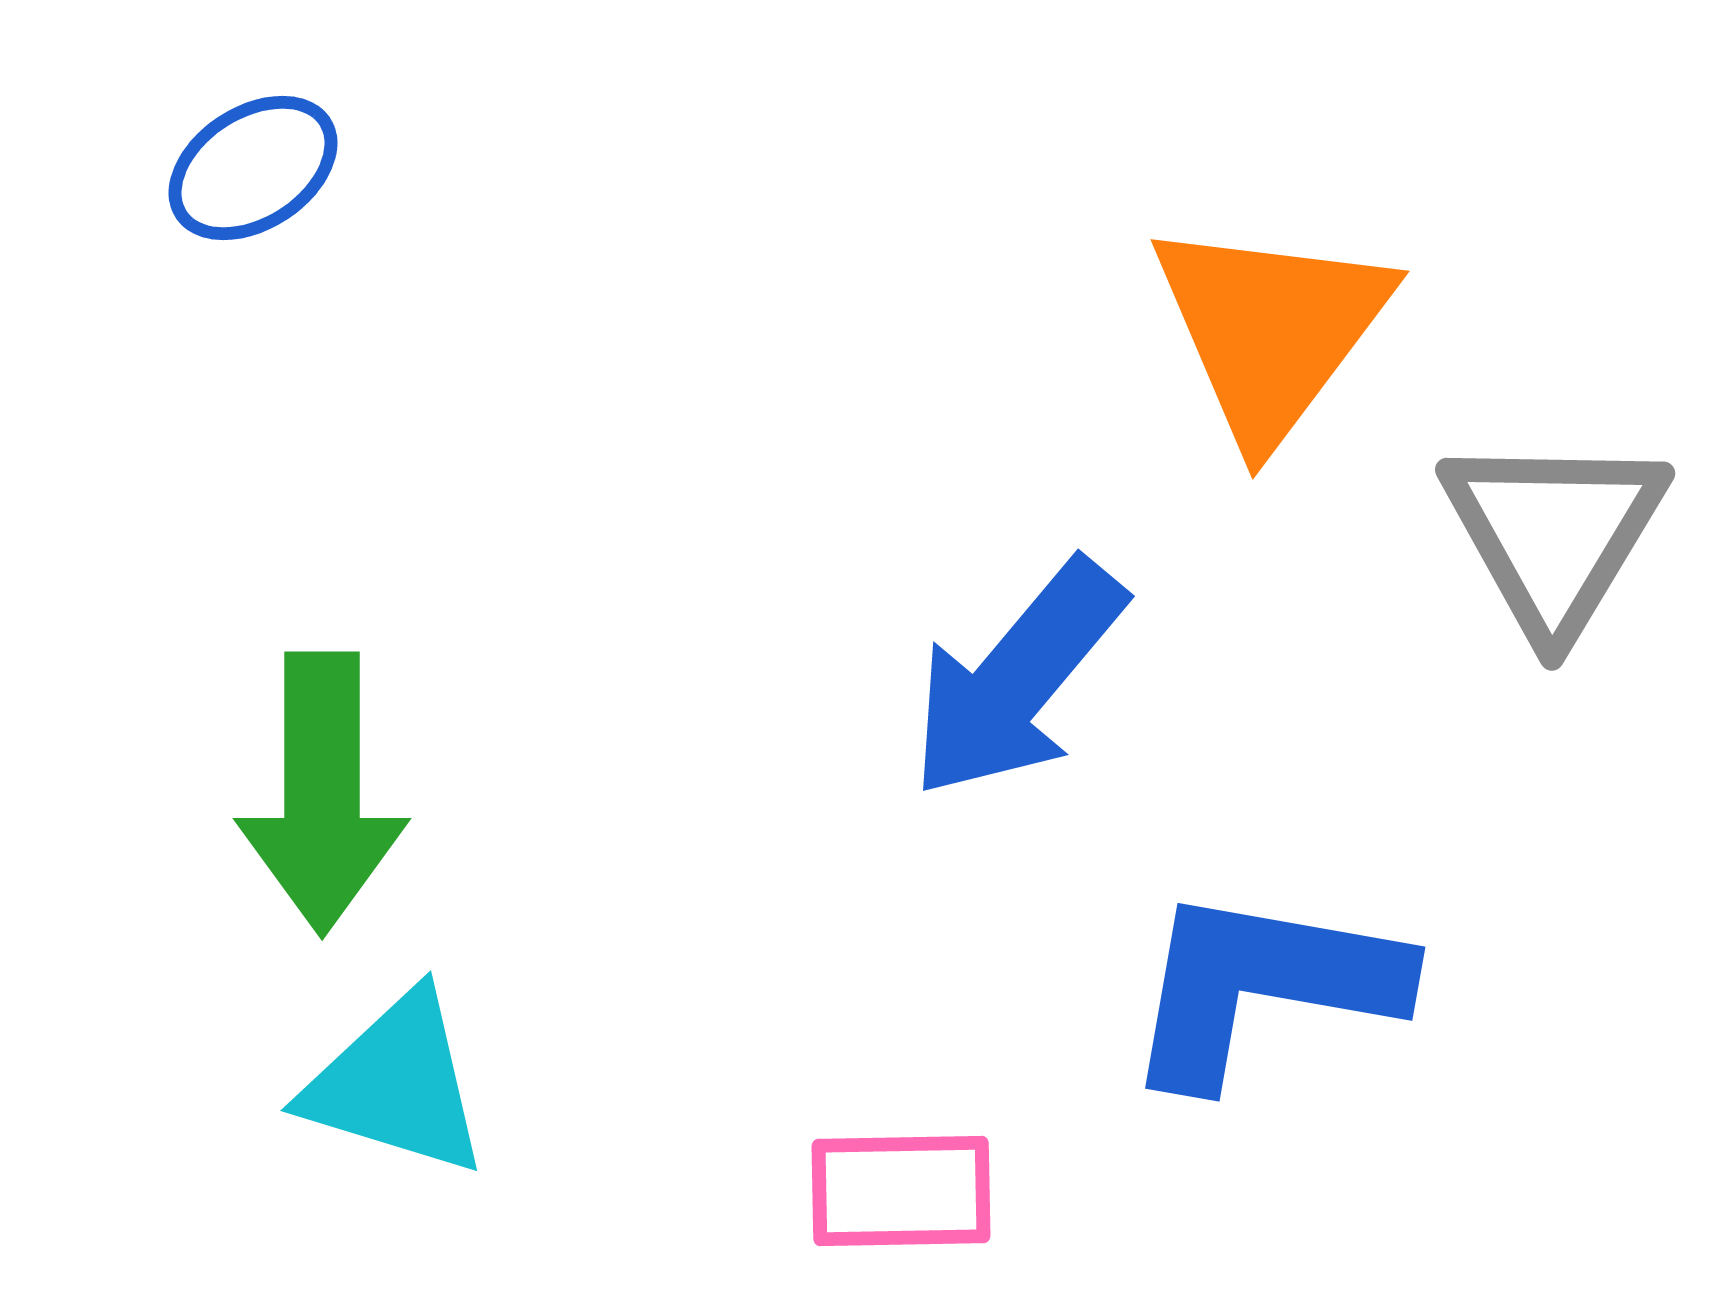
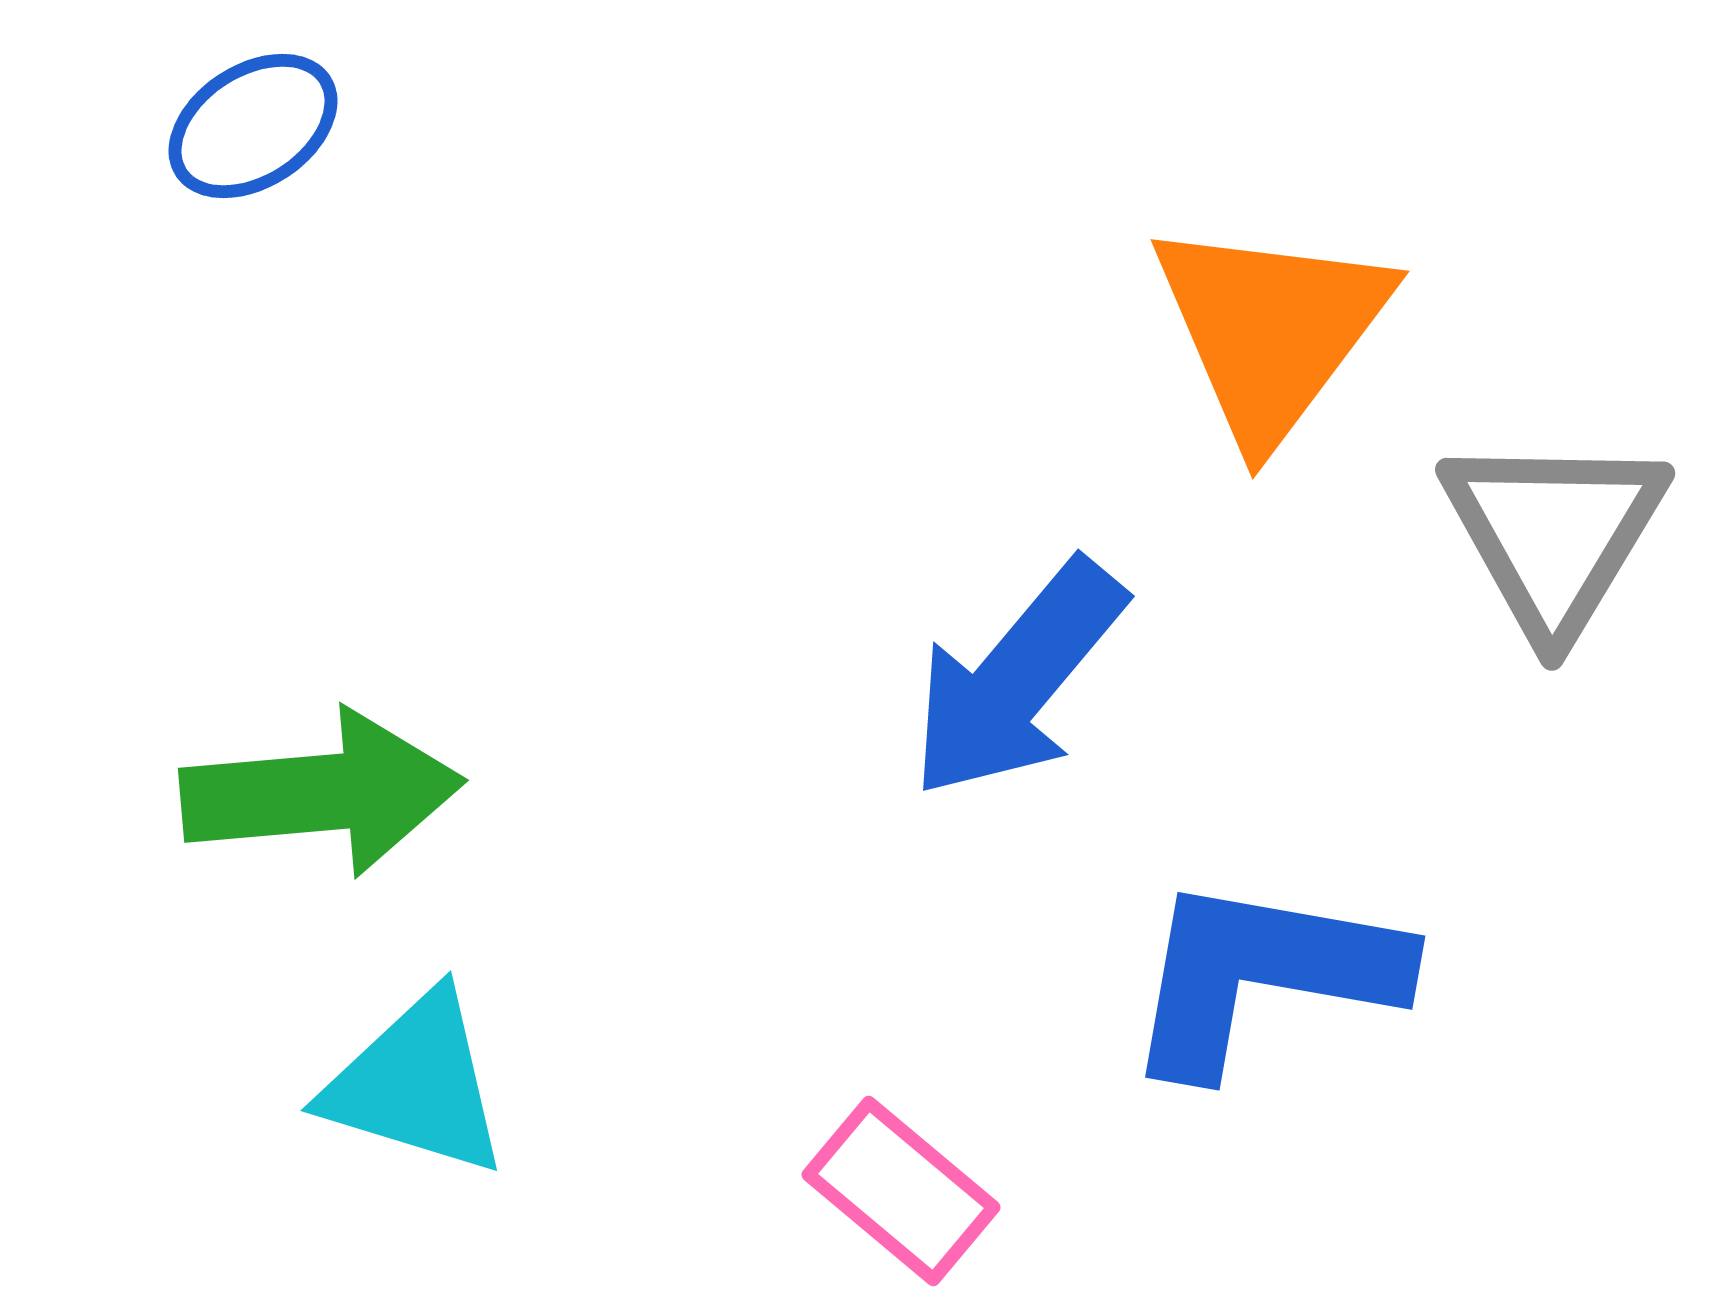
blue ellipse: moved 42 px up
green arrow: rotated 95 degrees counterclockwise
blue L-shape: moved 11 px up
cyan triangle: moved 20 px right
pink rectangle: rotated 41 degrees clockwise
